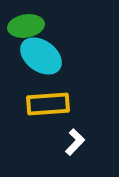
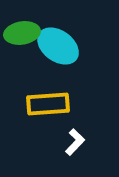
green ellipse: moved 4 px left, 7 px down
cyan ellipse: moved 17 px right, 10 px up
